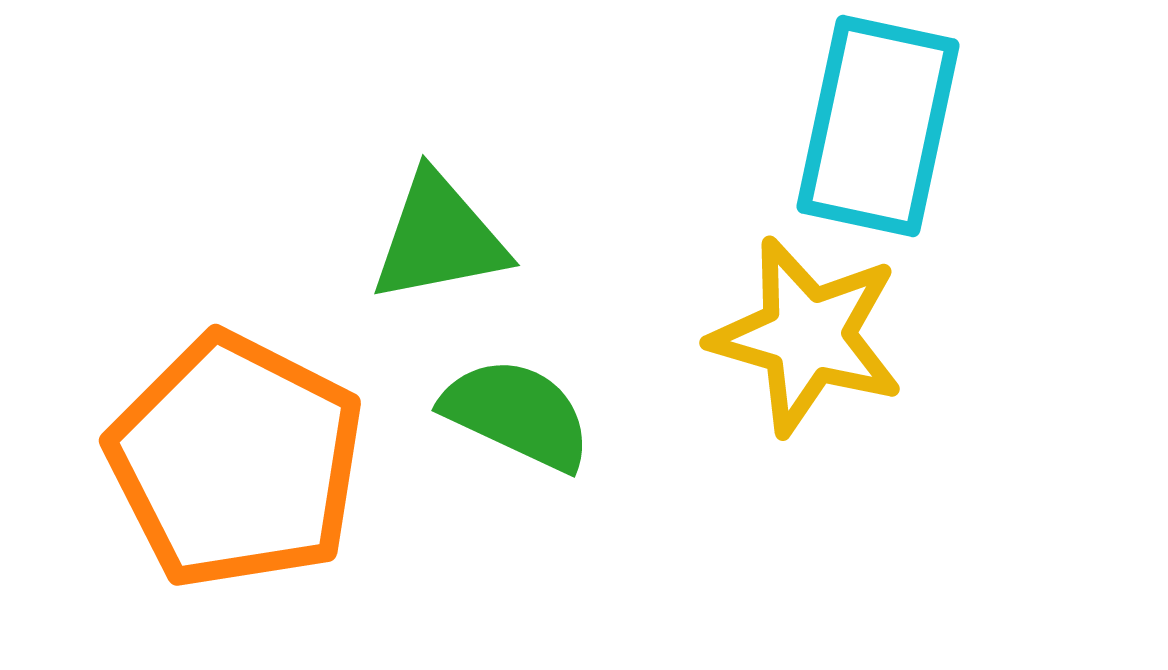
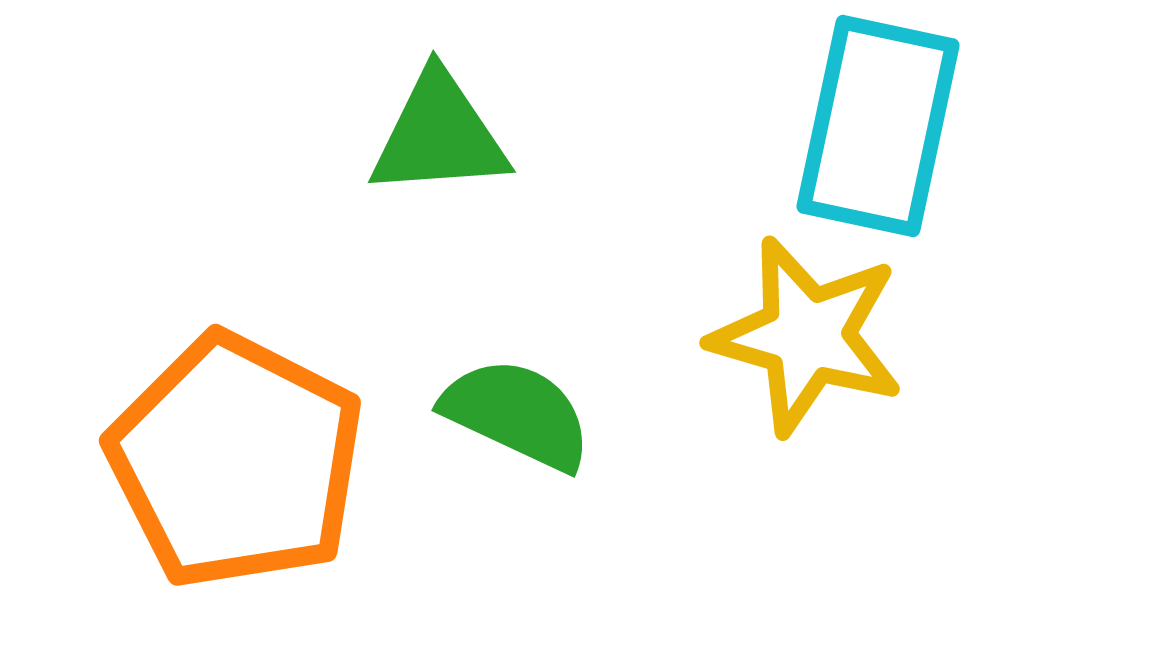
green triangle: moved 103 px up; rotated 7 degrees clockwise
